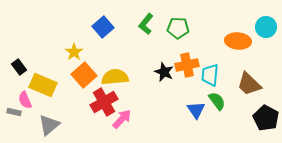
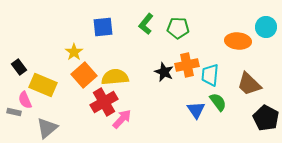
blue square: rotated 35 degrees clockwise
green semicircle: moved 1 px right, 1 px down
gray triangle: moved 2 px left, 3 px down
